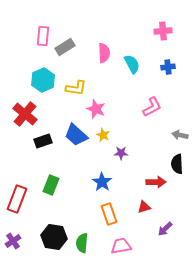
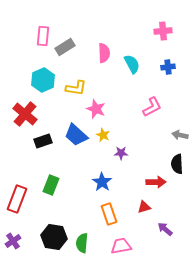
purple arrow: rotated 84 degrees clockwise
